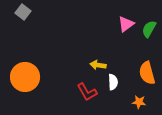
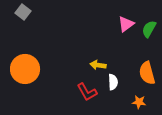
orange circle: moved 8 px up
